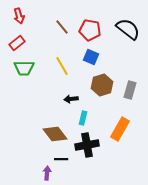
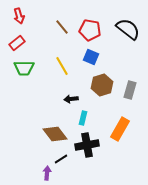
black line: rotated 32 degrees counterclockwise
